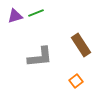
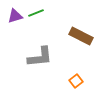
brown rectangle: moved 9 px up; rotated 30 degrees counterclockwise
